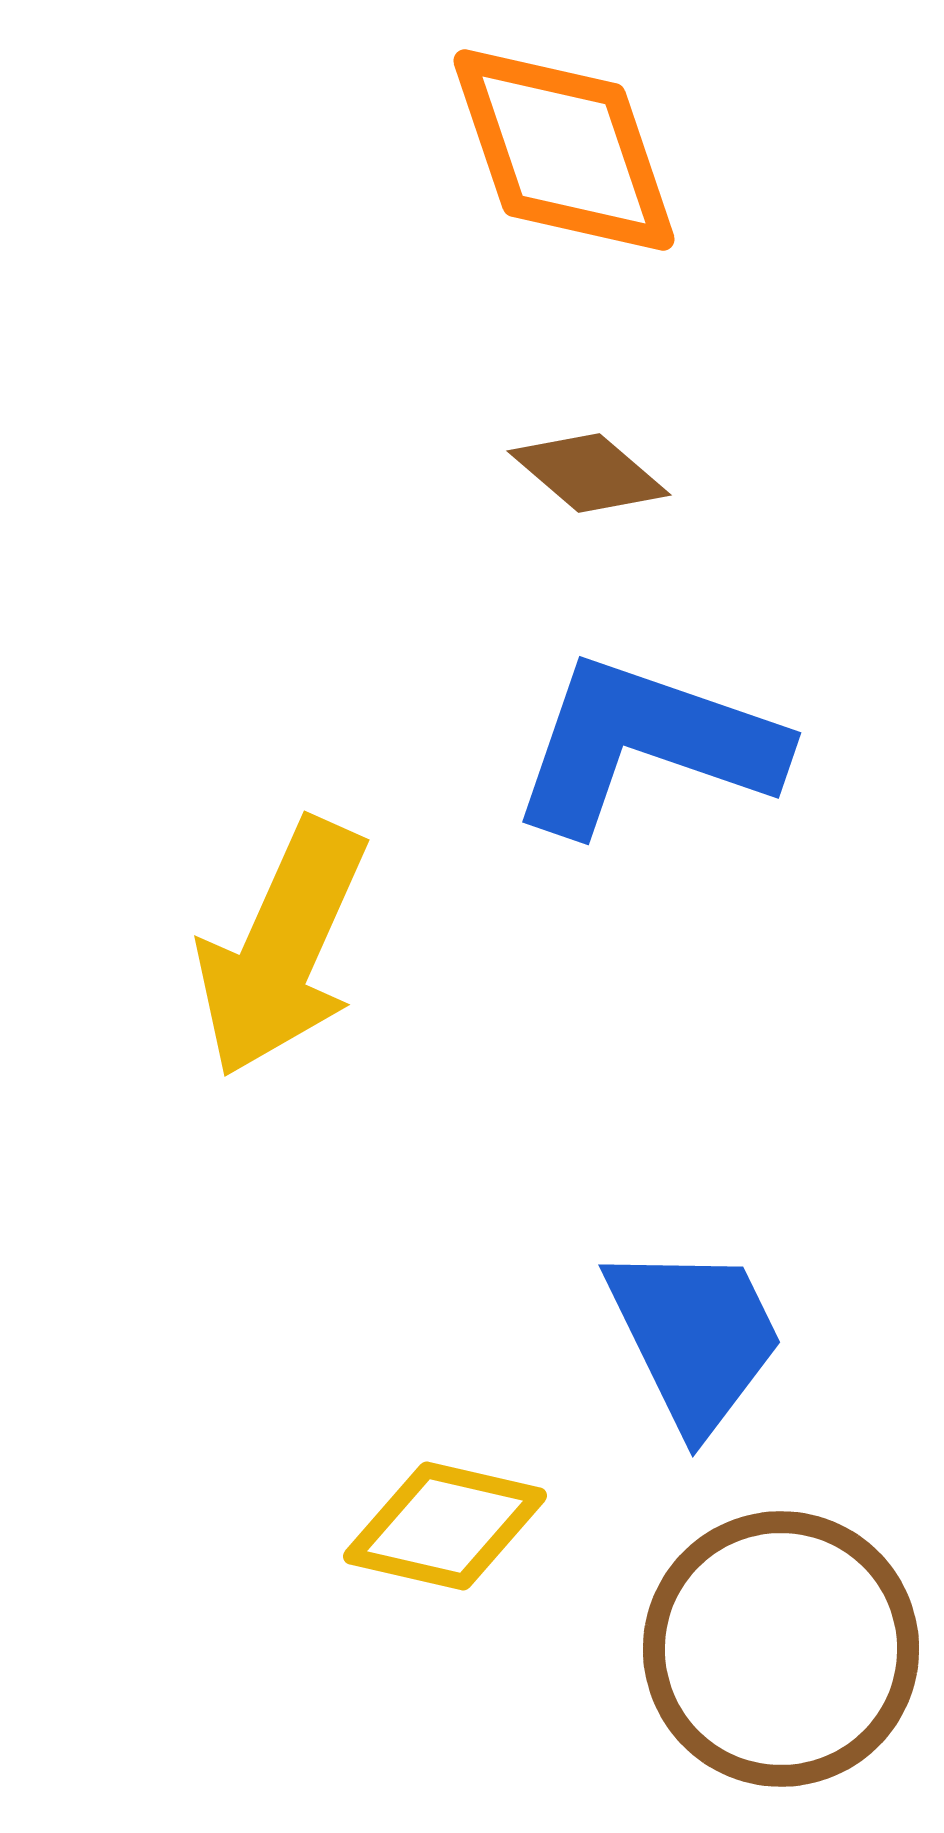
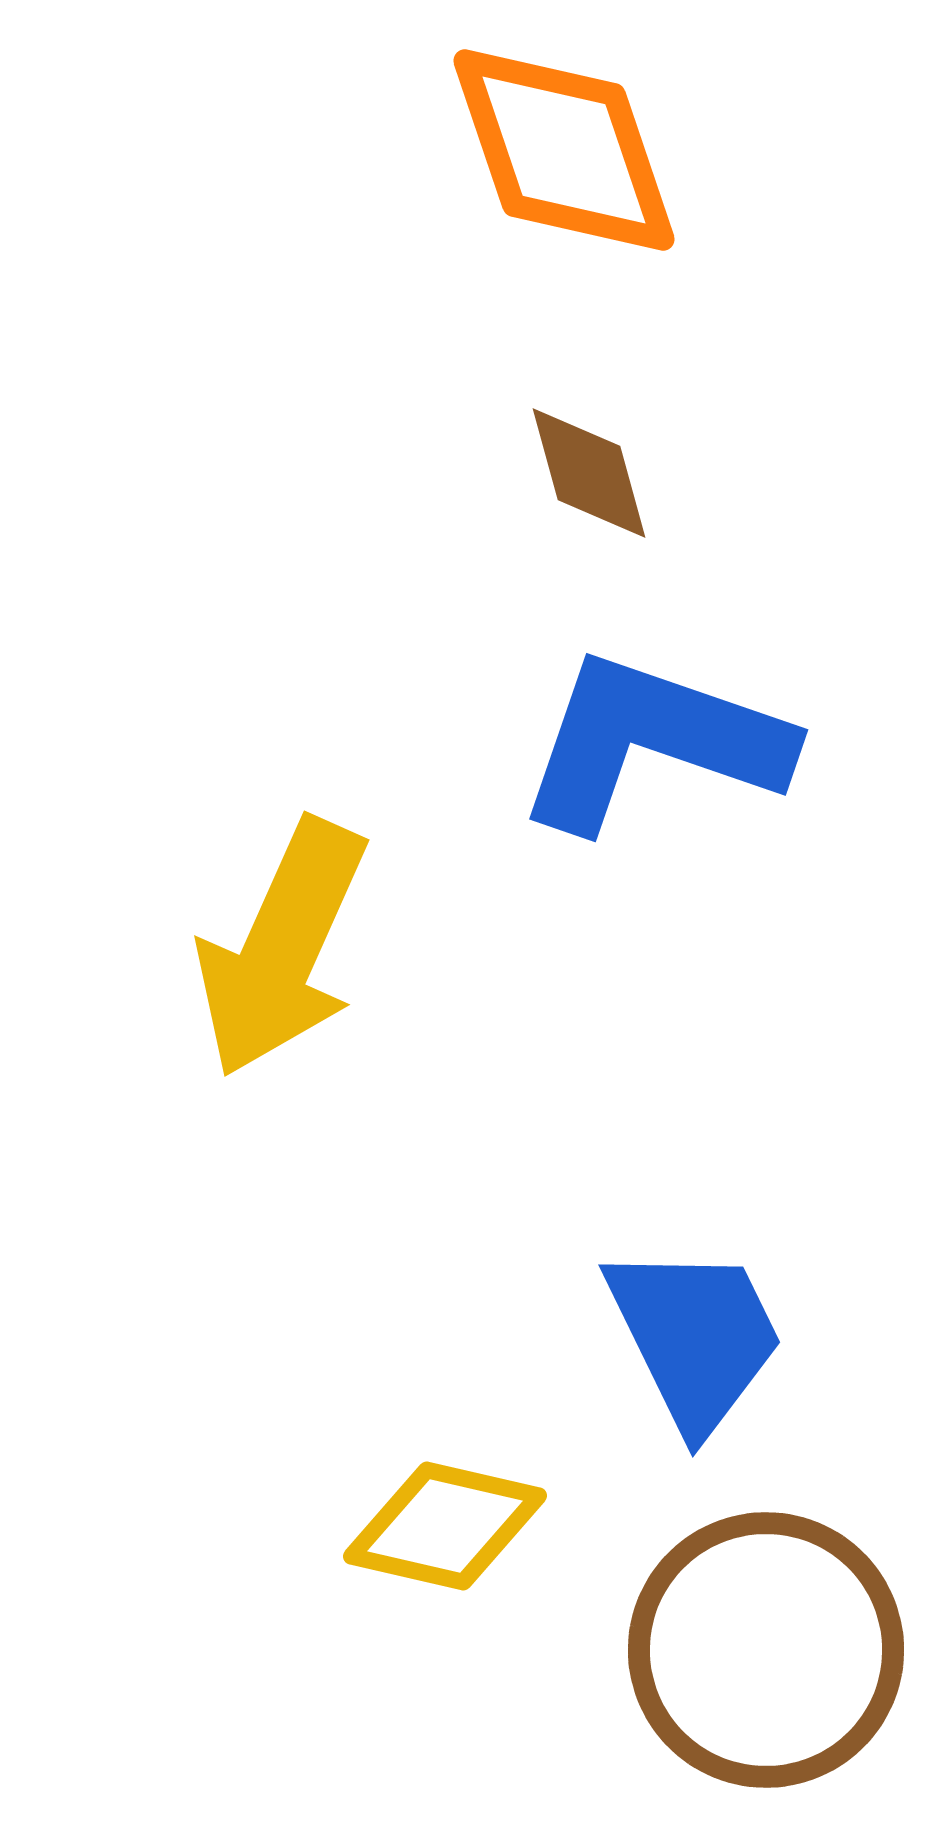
brown diamond: rotated 34 degrees clockwise
blue L-shape: moved 7 px right, 3 px up
brown circle: moved 15 px left, 1 px down
